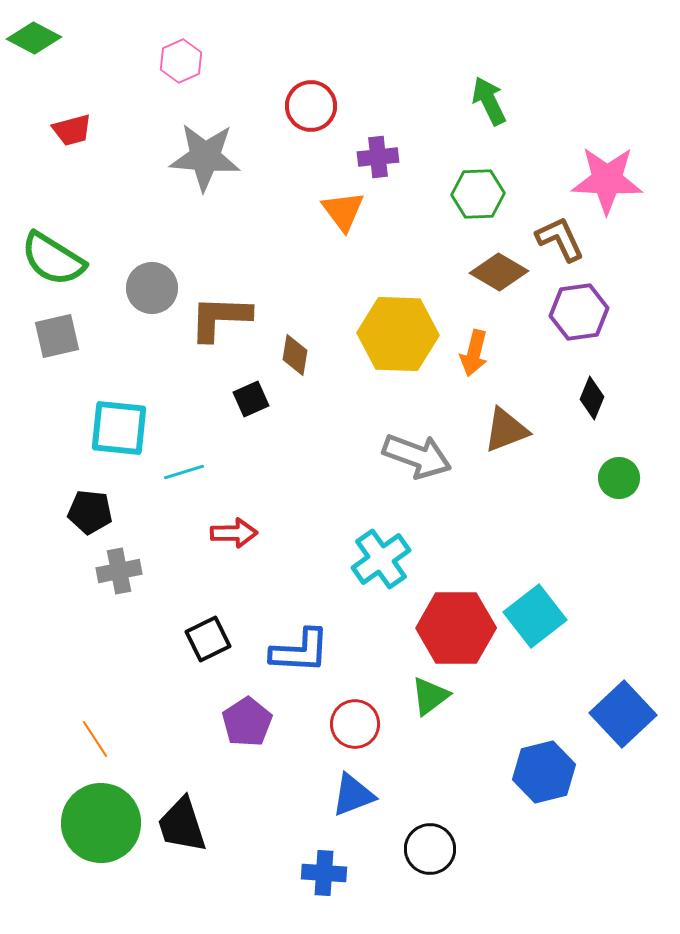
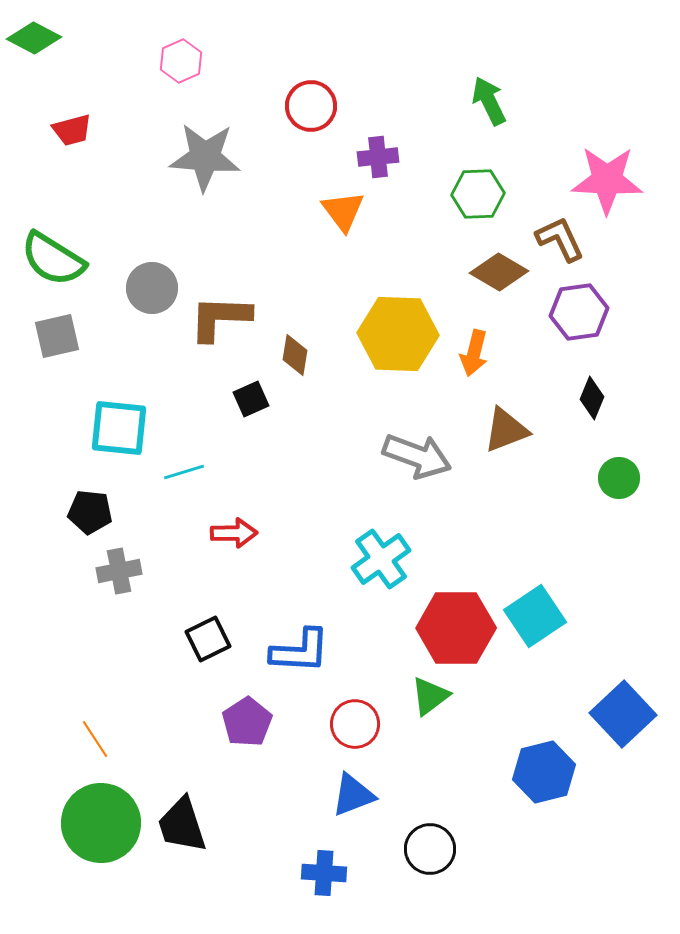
cyan square at (535, 616): rotated 4 degrees clockwise
